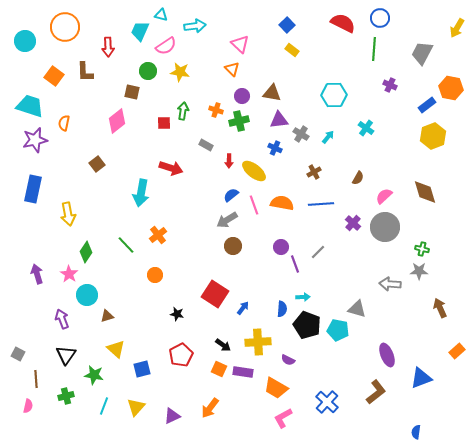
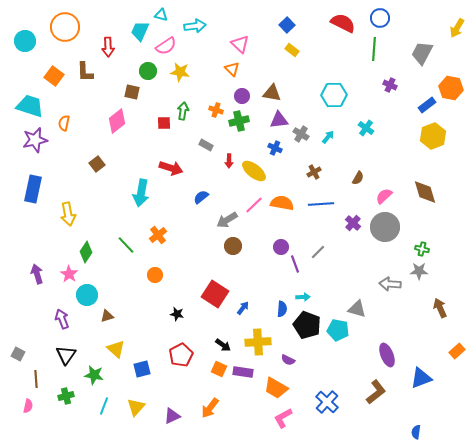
blue semicircle at (231, 195): moved 30 px left, 2 px down
pink line at (254, 205): rotated 66 degrees clockwise
